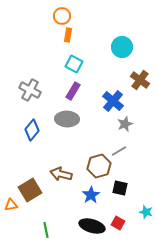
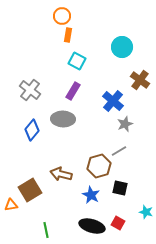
cyan square: moved 3 px right, 3 px up
gray cross: rotated 10 degrees clockwise
gray ellipse: moved 4 px left
blue star: rotated 12 degrees counterclockwise
